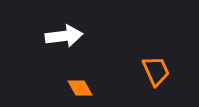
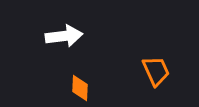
orange diamond: rotated 32 degrees clockwise
